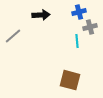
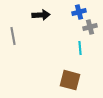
gray line: rotated 60 degrees counterclockwise
cyan line: moved 3 px right, 7 px down
